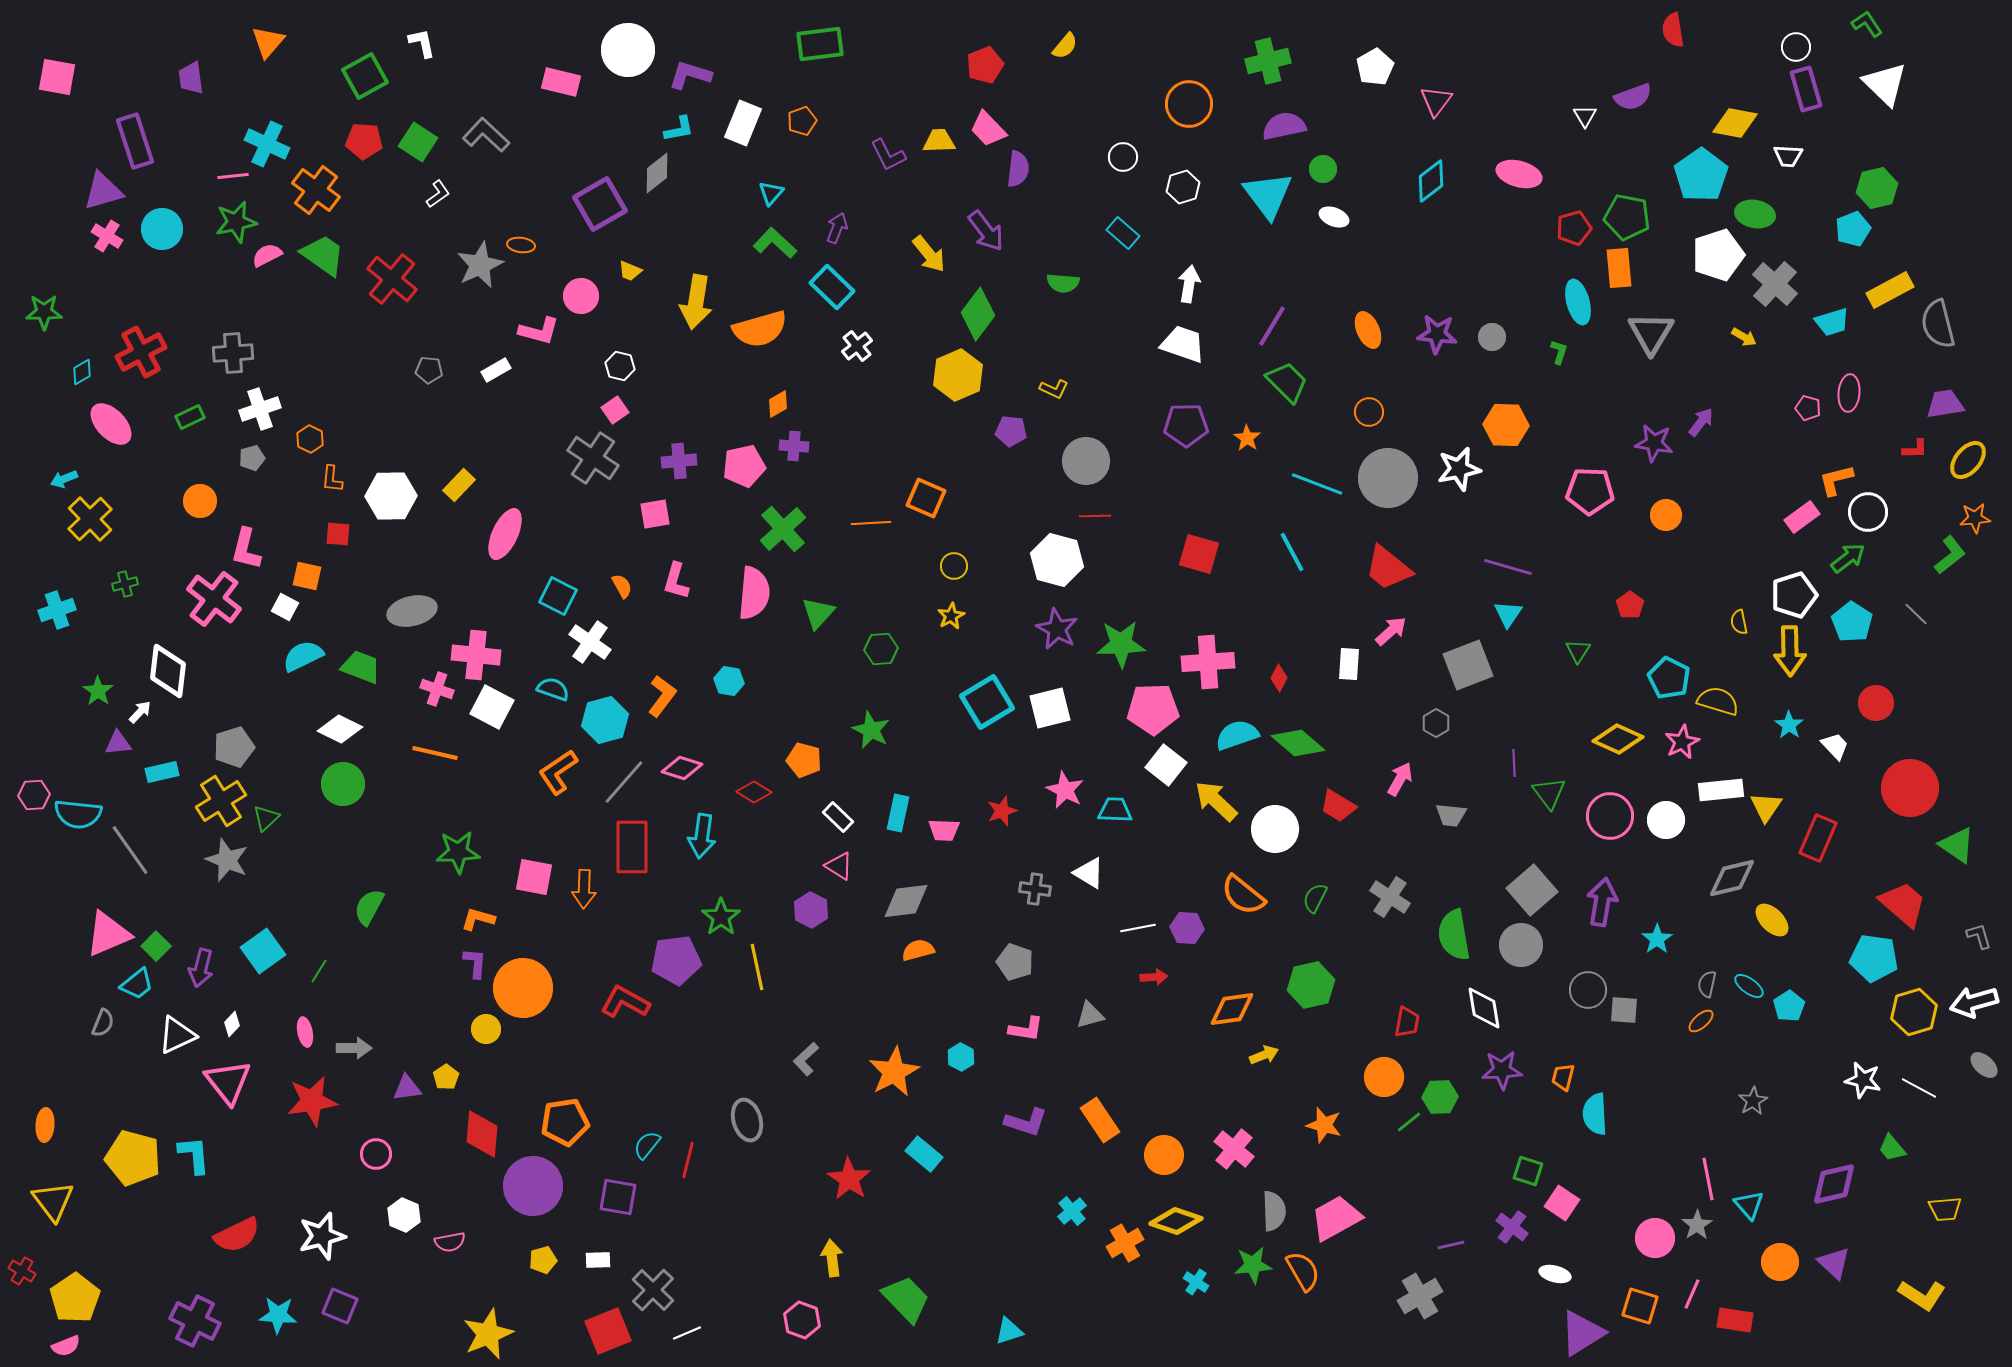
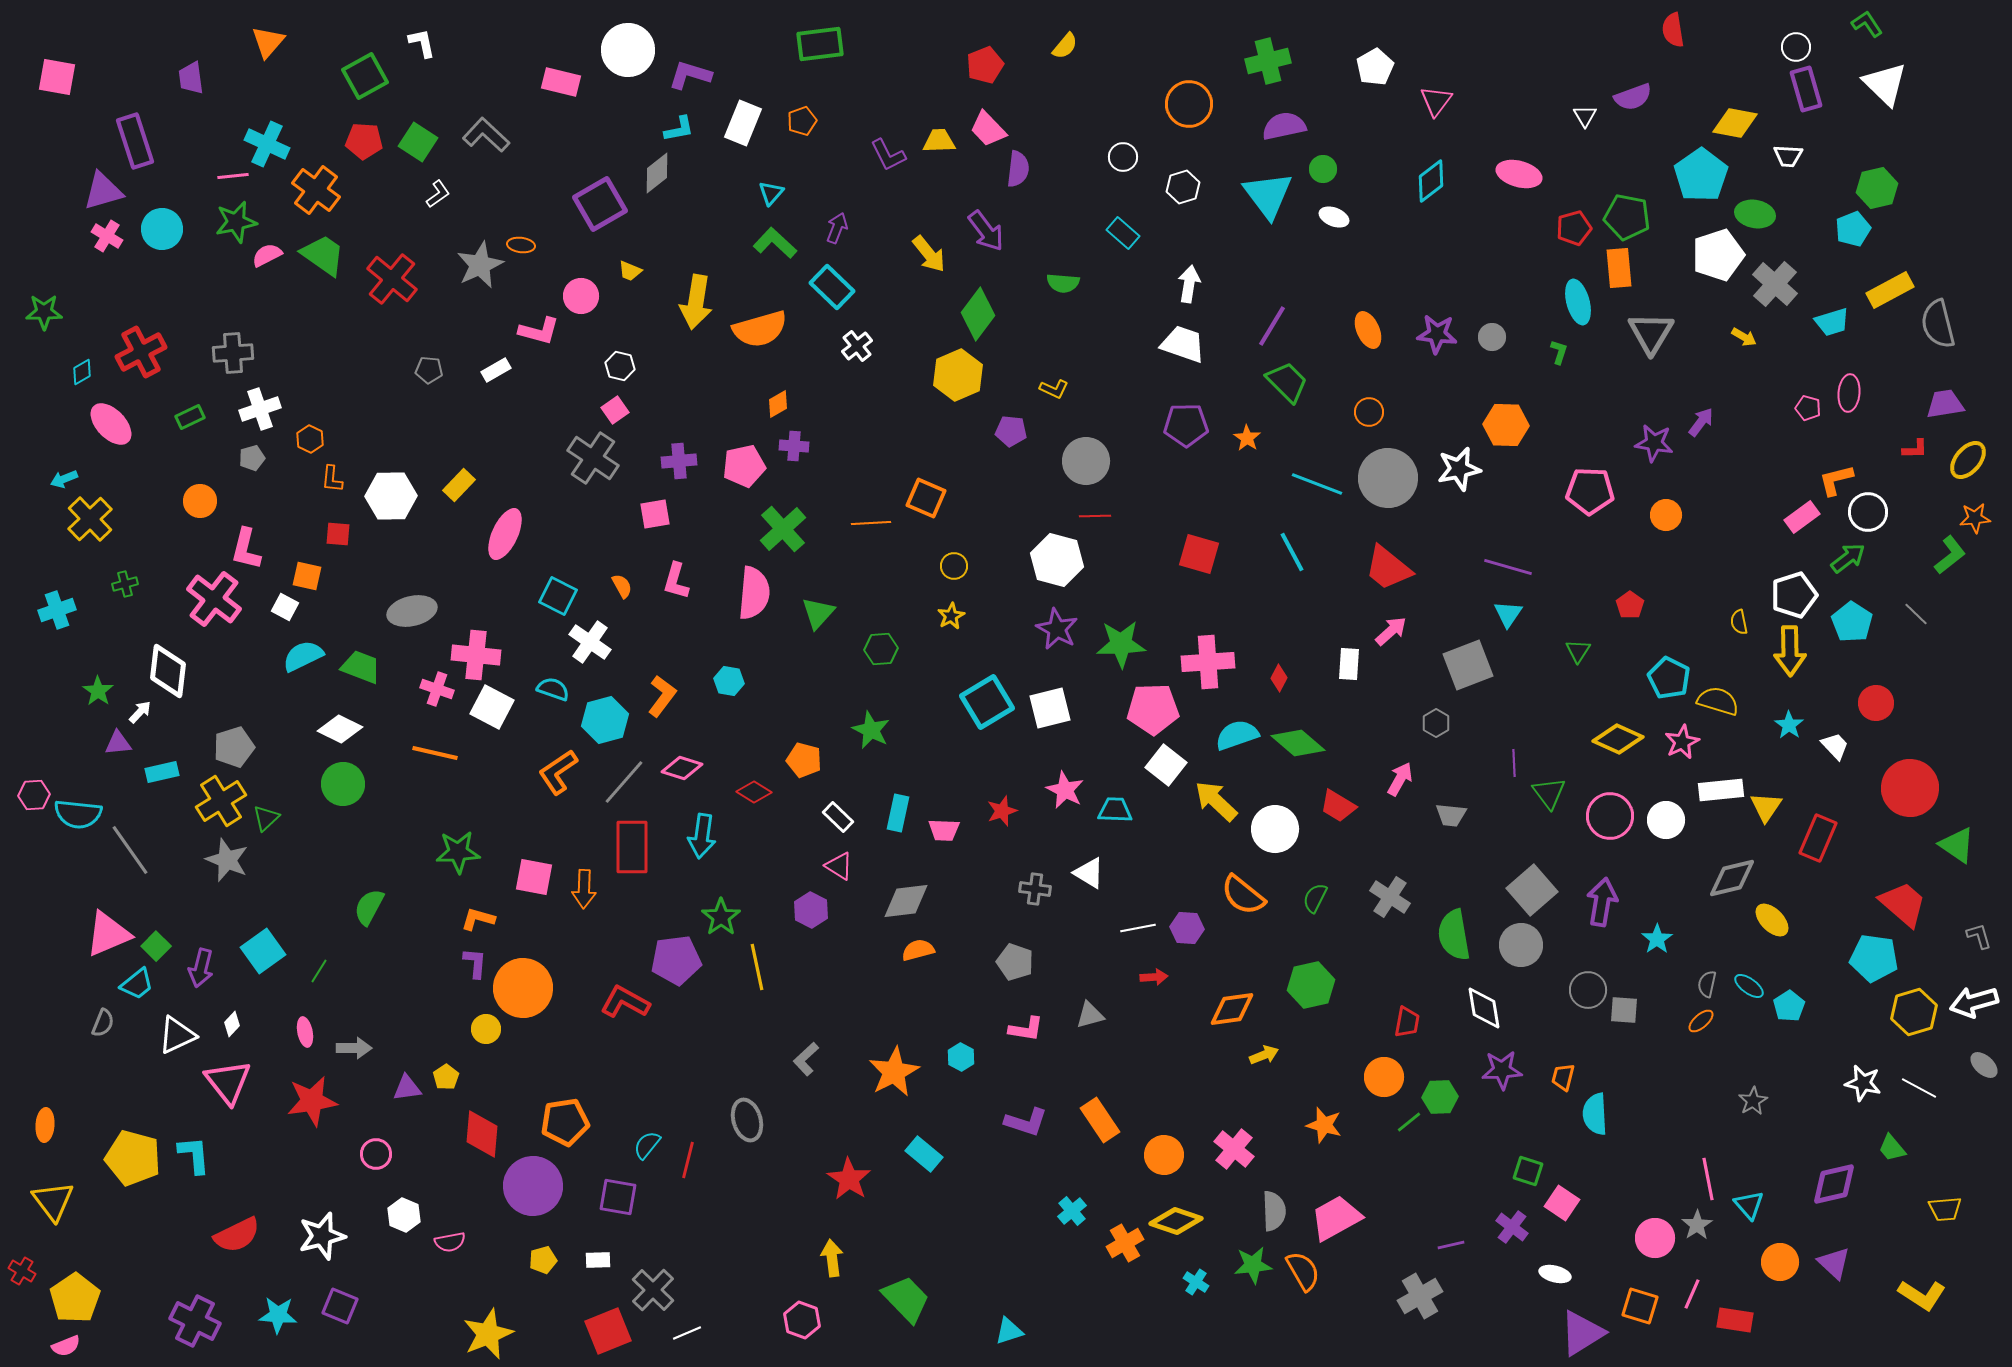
white star at (1863, 1080): moved 3 px down
